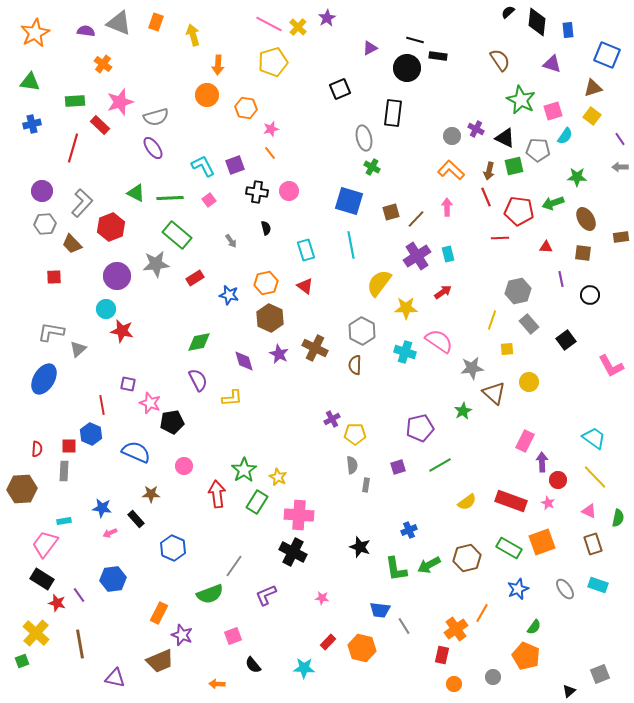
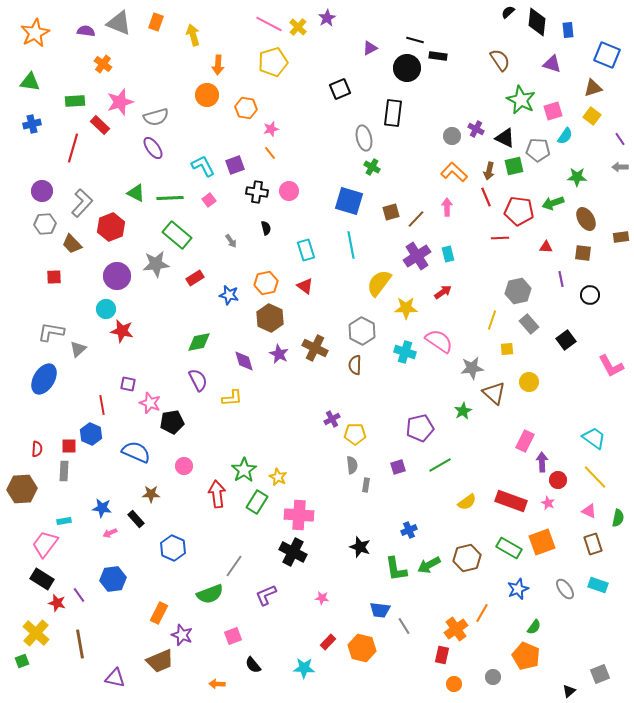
orange L-shape at (451, 170): moved 3 px right, 2 px down
